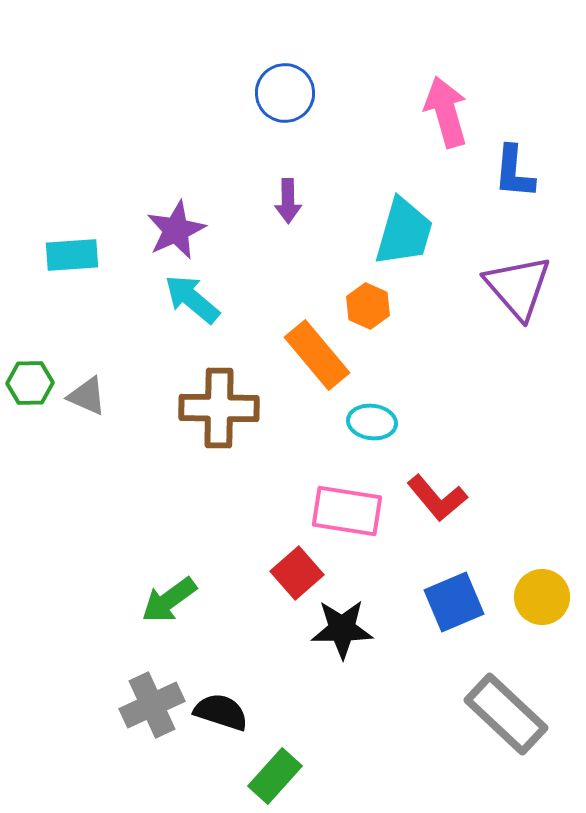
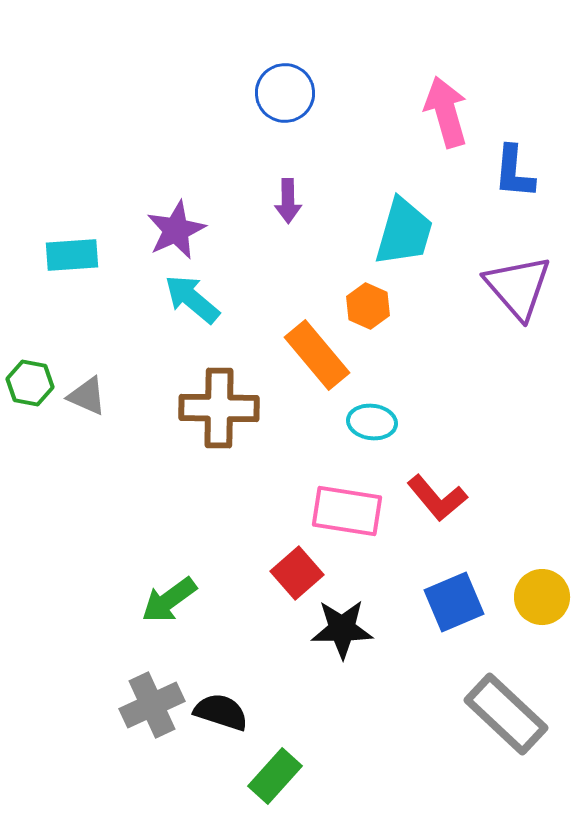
green hexagon: rotated 12 degrees clockwise
